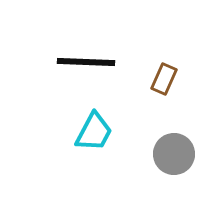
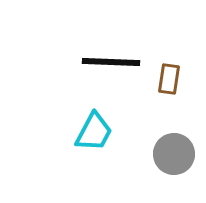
black line: moved 25 px right
brown rectangle: moved 5 px right; rotated 16 degrees counterclockwise
